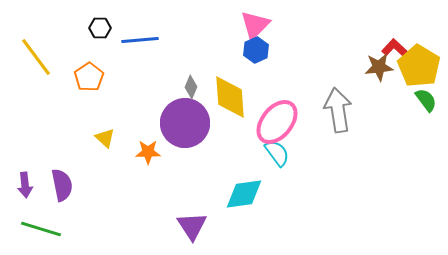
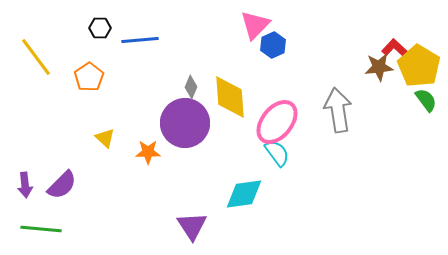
blue hexagon: moved 17 px right, 5 px up
purple semicircle: rotated 56 degrees clockwise
green line: rotated 12 degrees counterclockwise
